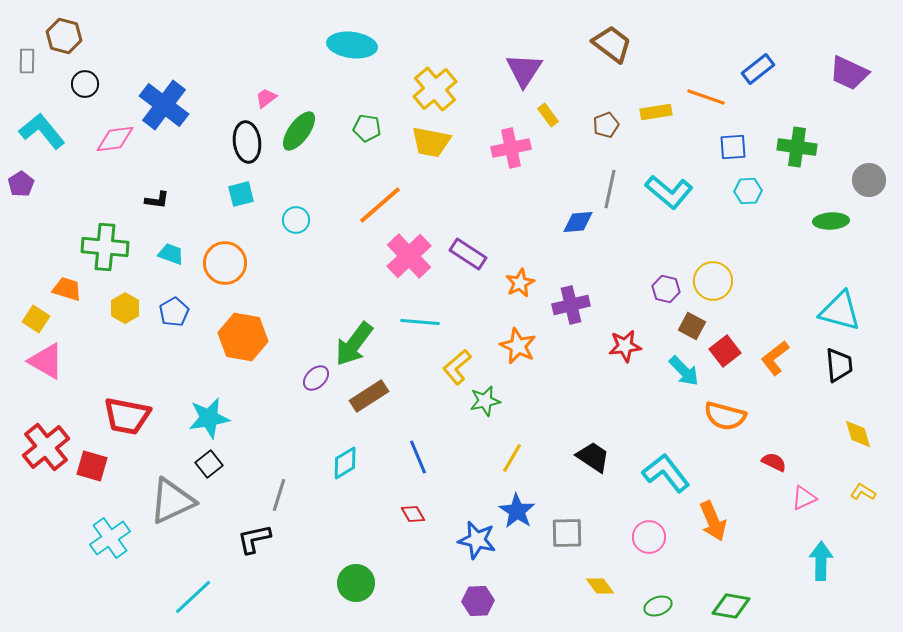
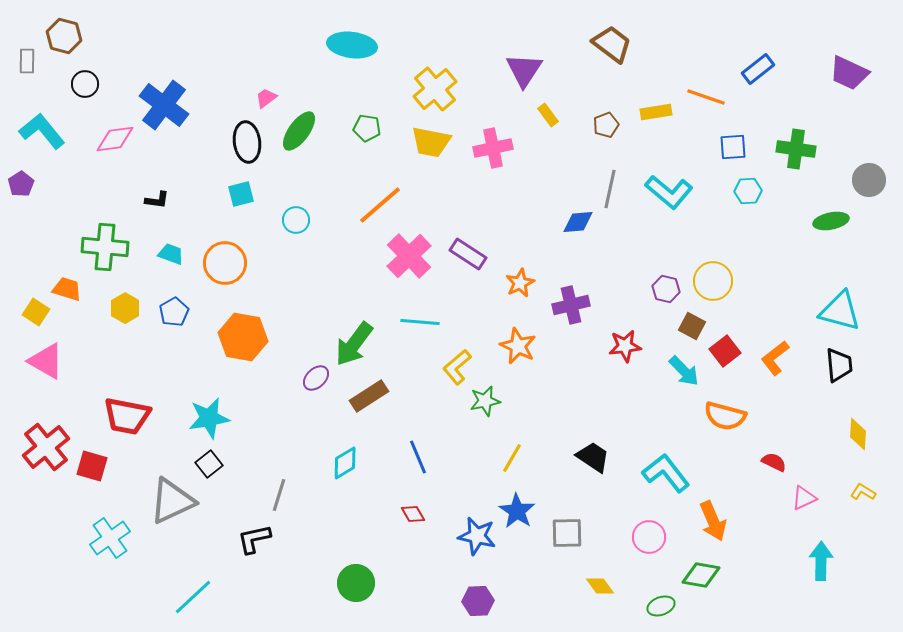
green cross at (797, 147): moved 1 px left, 2 px down
pink cross at (511, 148): moved 18 px left
green ellipse at (831, 221): rotated 8 degrees counterclockwise
yellow square at (36, 319): moved 7 px up
yellow diamond at (858, 434): rotated 20 degrees clockwise
blue star at (477, 540): moved 4 px up
green ellipse at (658, 606): moved 3 px right
green diamond at (731, 606): moved 30 px left, 31 px up
